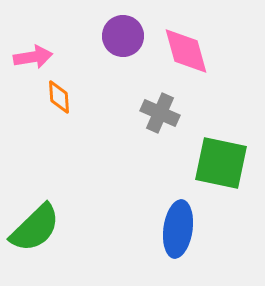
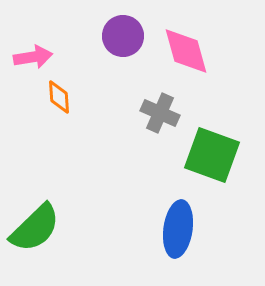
green square: moved 9 px left, 8 px up; rotated 8 degrees clockwise
